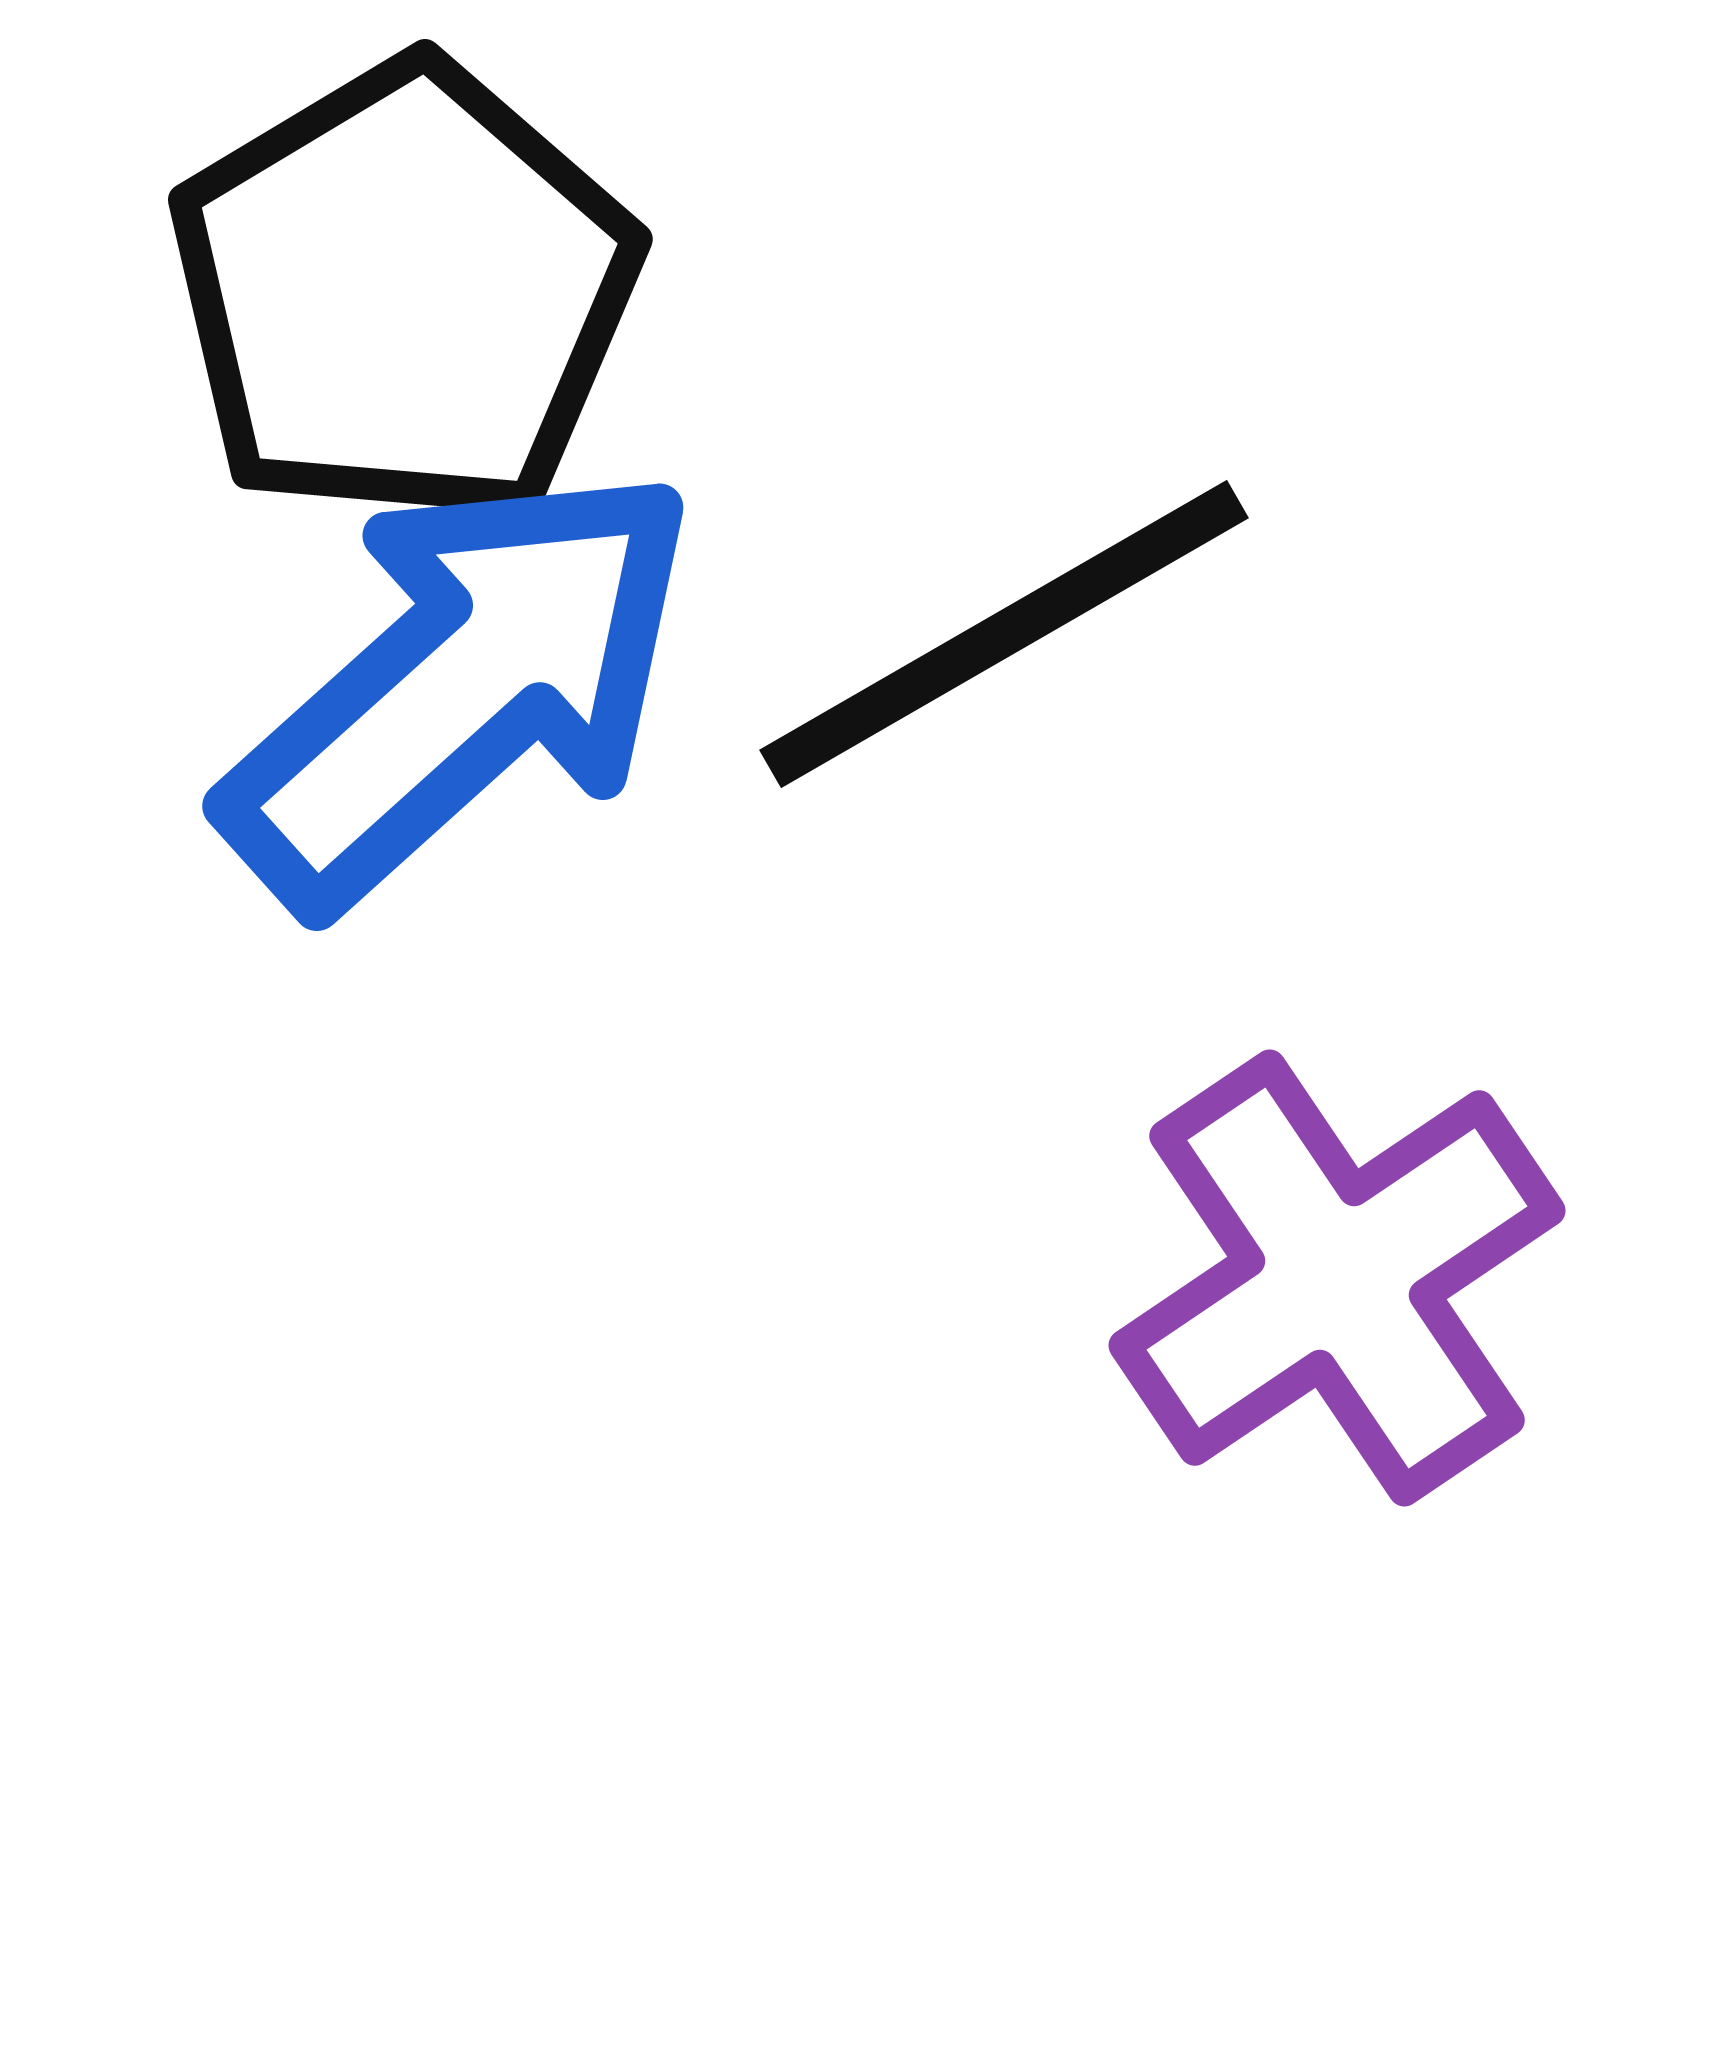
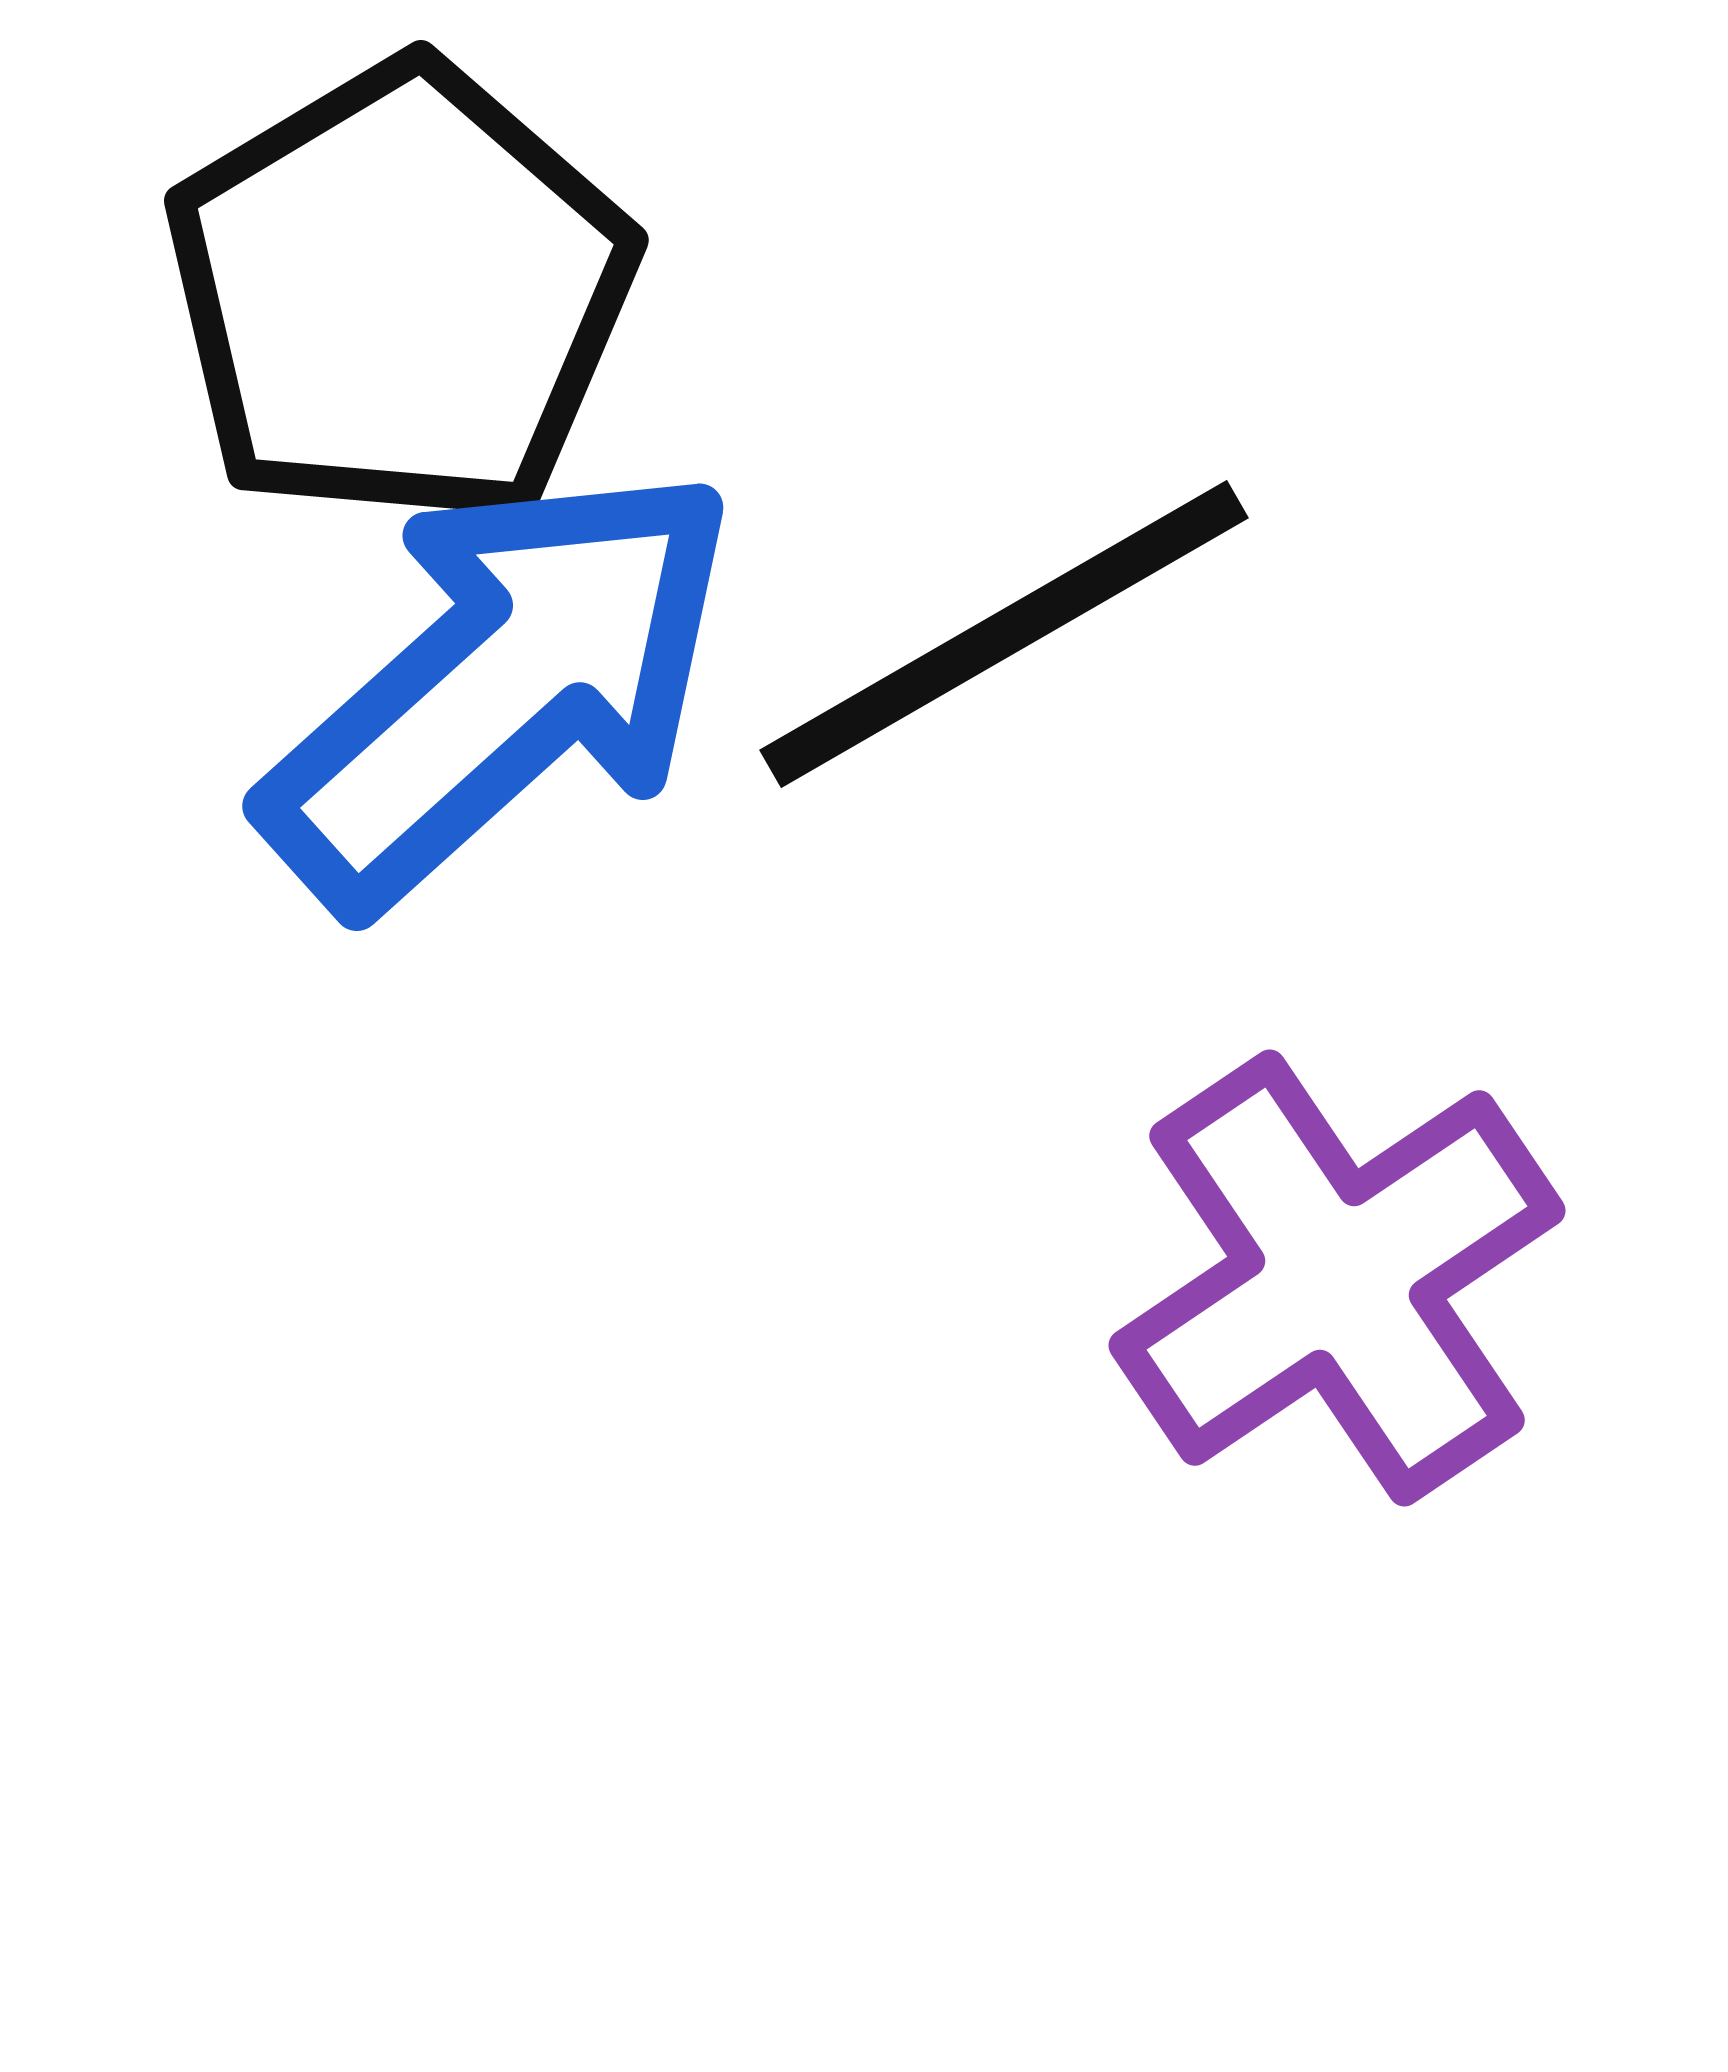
black pentagon: moved 4 px left, 1 px down
blue arrow: moved 40 px right
